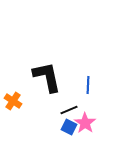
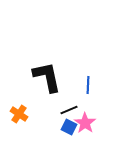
orange cross: moved 6 px right, 13 px down
